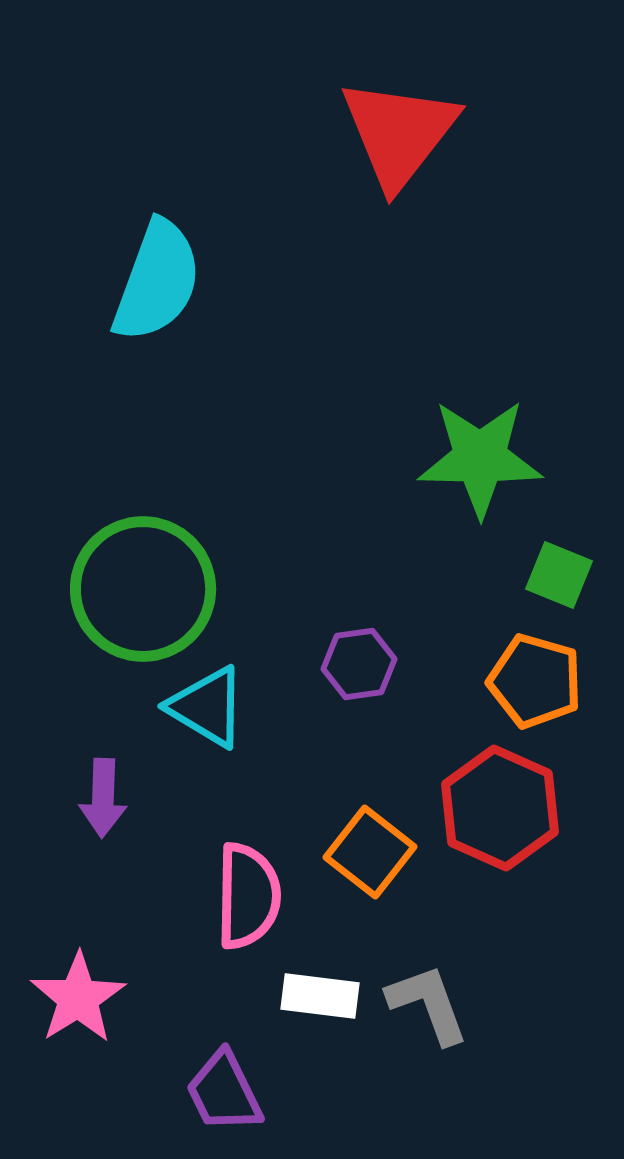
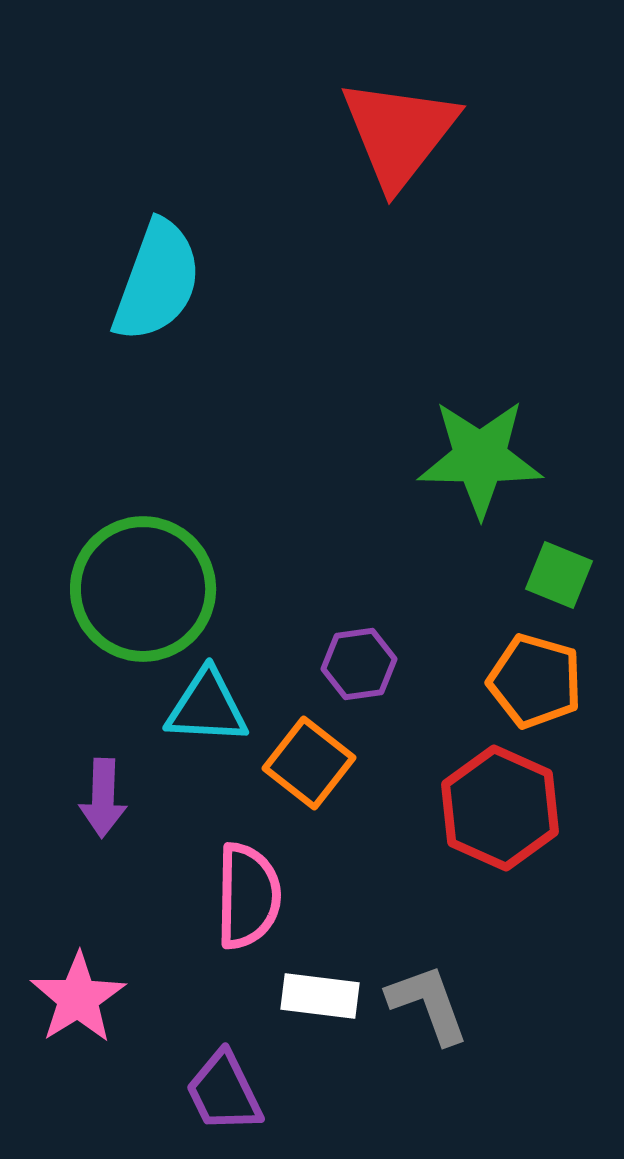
cyan triangle: rotated 28 degrees counterclockwise
orange square: moved 61 px left, 89 px up
